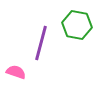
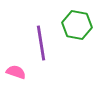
purple line: rotated 24 degrees counterclockwise
